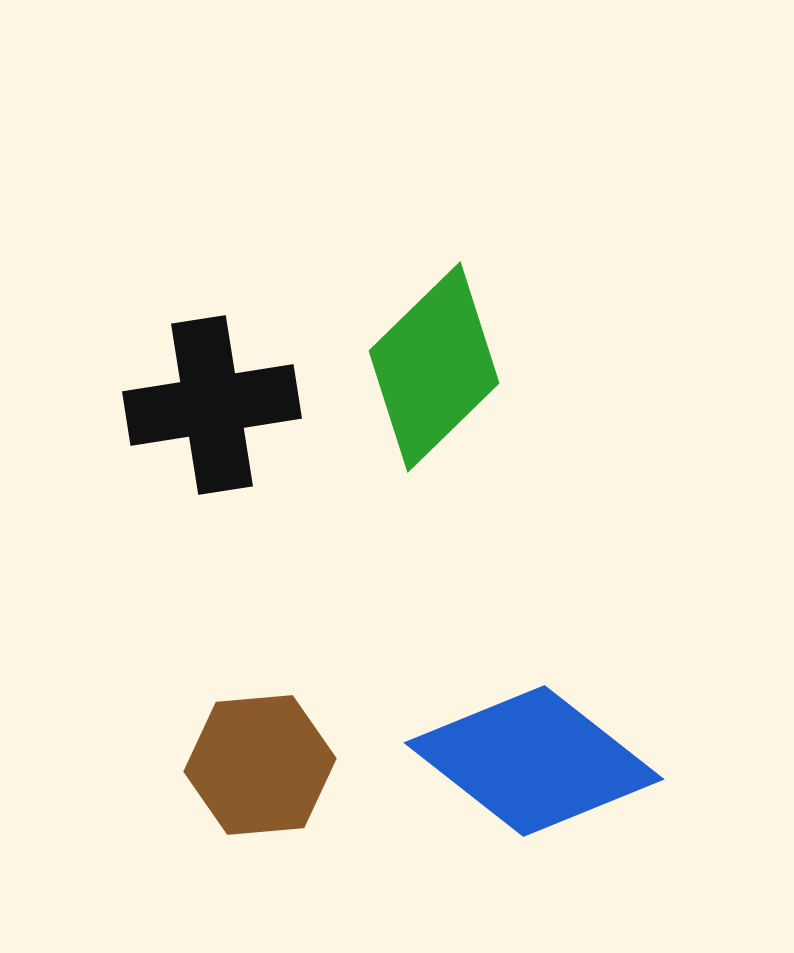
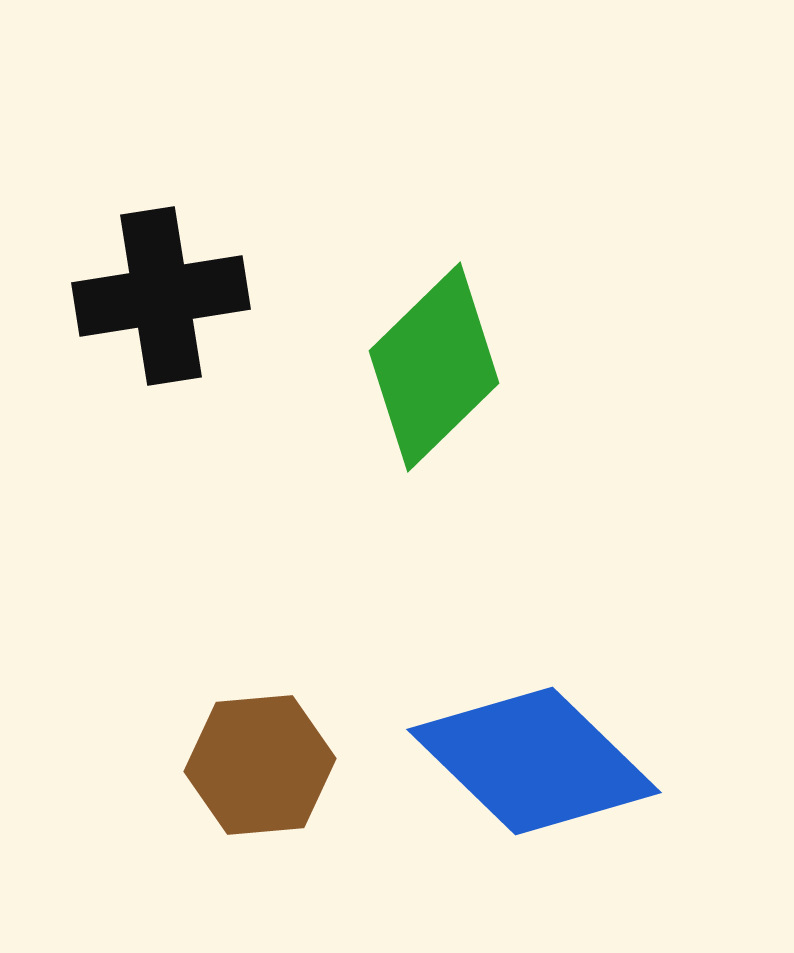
black cross: moved 51 px left, 109 px up
blue diamond: rotated 6 degrees clockwise
